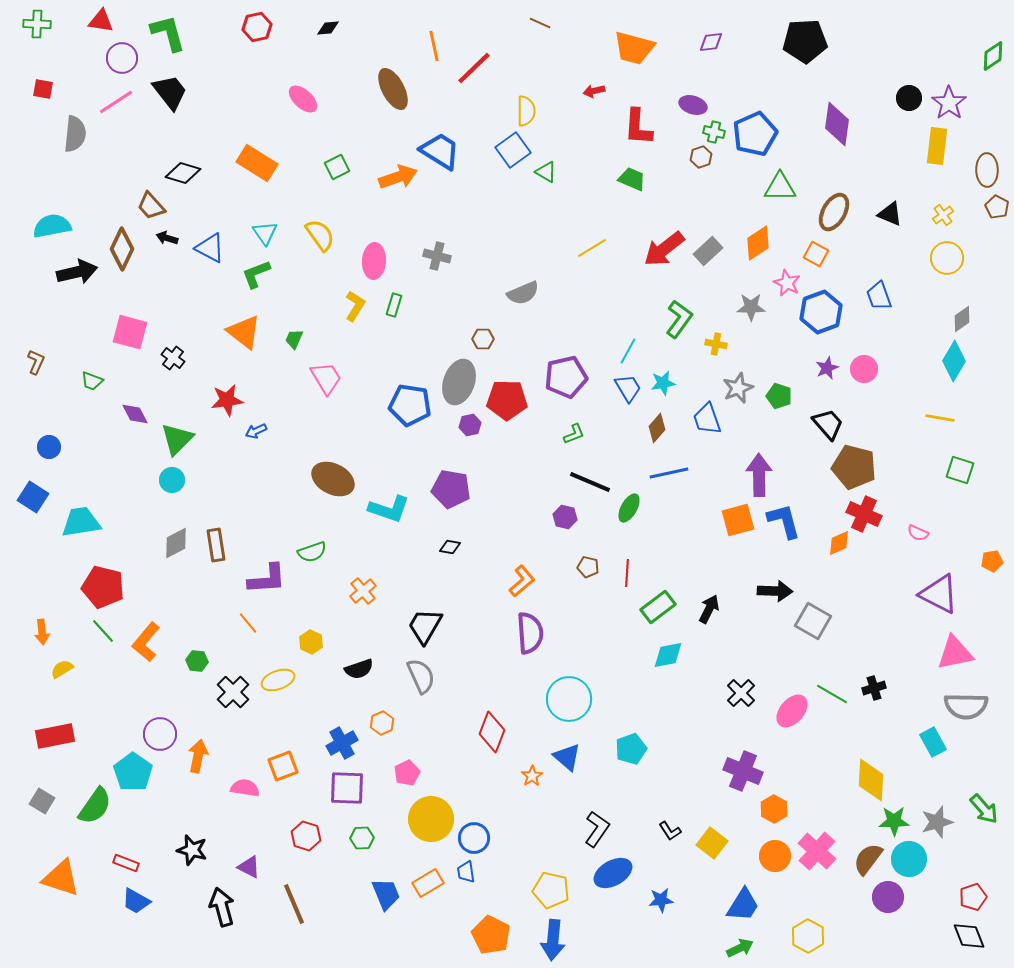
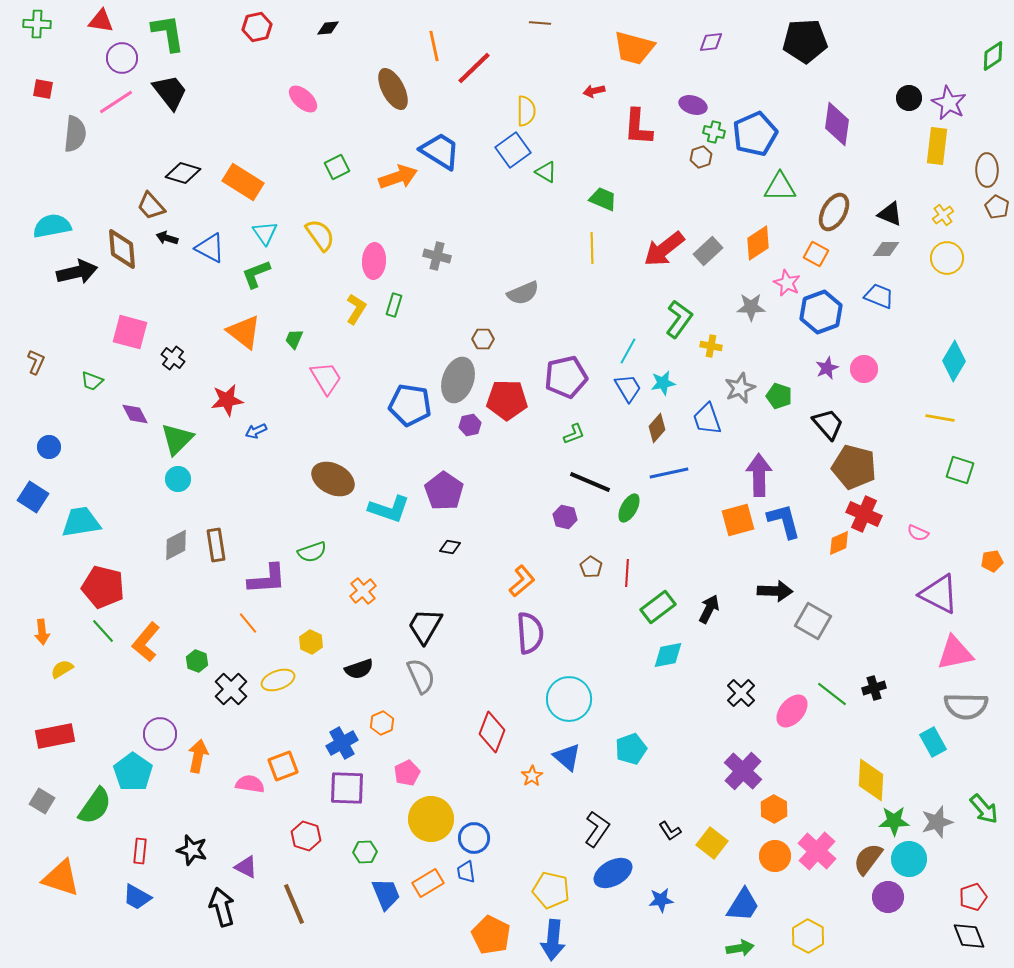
brown line at (540, 23): rotated 20 degrees counterclockwise
green L-shape at (168, 33): rotated 6 degrees clockwise
purple star at (949, 103): rotated 8 degrees counterclockwise
orange rectangle at (257, 163): moved 14 px left, 19 px down
green trapezoid at (632, 179): moved 29 px left, 20 px down
yellow line at (592, 248): rotated 60 degrees counterclockwise
brown diamond at (122, 249): rotated 30 degrees counterclockwise
blue trapezoid at (879, 296): rotated 132 degrees clockwise
yellow L-shape at (355, 306): moved 1 px right, 3 px down
gray diamond at (962, 319): moved 76 px left, 70 px up; rotated 36 degrees clockwise
yellow cross at (716, 344): moved 5 px left, 2 px down
gray ellipse at (459, 382): moved 1 px left, 2 px up
gray star at (738, 388): moved 2 px right
cyan circle at (172, 480): moved 6 px right, 1 px up
purple pentagon at (451, 489): moved 7 px left, 2 px down; rotated 24 degrees clockwise
gray diamond at (176, 543): moved 2 px down
brown pentagon at (588, 567): moved 3 px right; rotated 20 degrees clockwise
green hexagon at (197, 661): rotated 15 degrees clockwise
black cross at (233, 692): moved 2 px left, 3 px up
green line at (832, 694): rotated 8 degrees clockwise
purple cross at (743, 771): rotated 21 degrees clockwise
pink semicircle at (245, 788): moved 5 px right, 4 px up
green hexagon at (362, 838): moved 3 px right, 14 px down
red rectangle at (126, 863): moved 14 px right, 12 px up; rotated 75 degrees clockwise
purple triangle at (249, 867): moved 3 px left
blue trapezoid at (136, 901): moved 1 px right, 4 px up
green arrow at (740, 948): rotated 16 degrees clockwise
